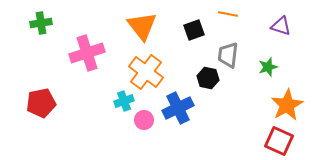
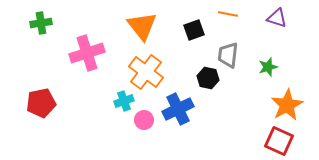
purple triangle: moved 4 px left, 8 px up
blue cross: moved 1 px down
